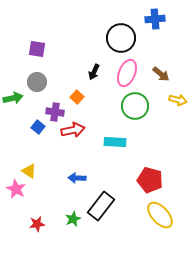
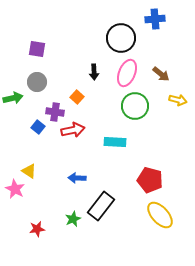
black arrow: rotated 28 degrees counterclockwise
pink star: moved 1 px left
red star: moved 5 px down
